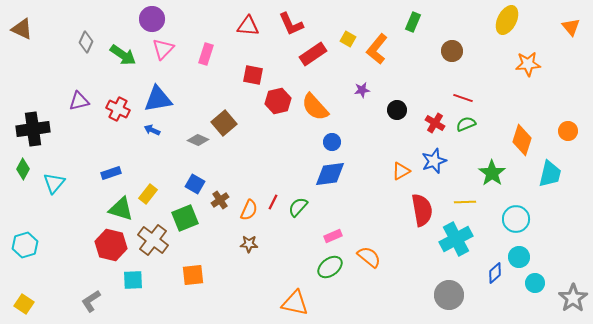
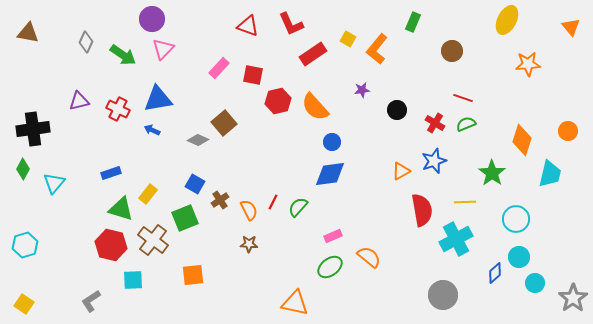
red triangle at (248, 26): rotated 15 degrees clockwise
brown triangle at (22, 29): moved 6 px right, 4 px down; rotated 15 degrees counterclockwise
pink rectangle at (206, 54): moved 13 px right, 14 px down; rotated 25 degrees clockwise
orange semicircle at (249, 210): rotated 50 degrees counterclockwise
gray circle at (449, 295): moved 6 px left
